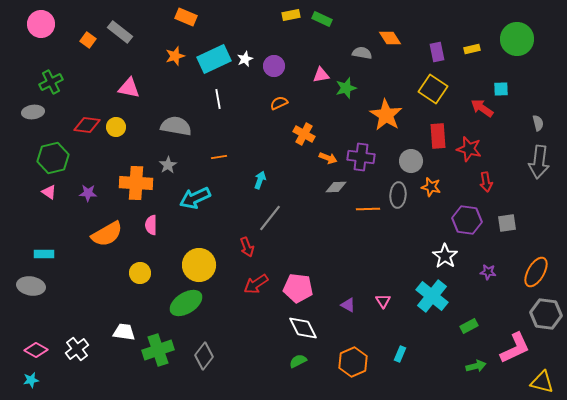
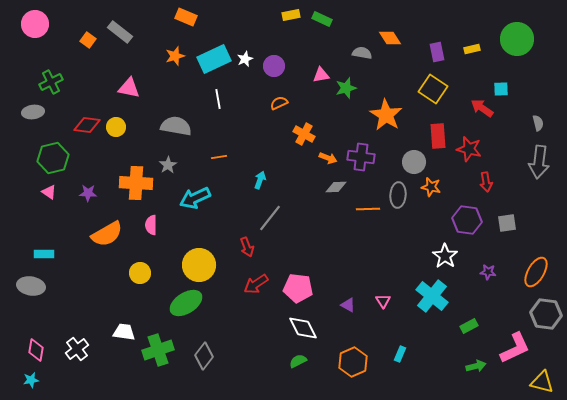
pink circle at (41, 24): moved 6 px left
gray circle at (411, 161): moved 3 px right, 1 px down
pink diamond at (36, 350): rotated 70 degrees clockwise
